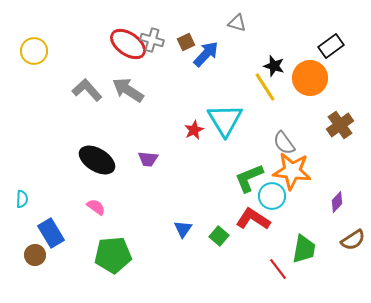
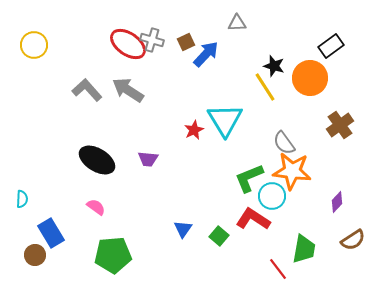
gray triangle: rotated 18 degrees counterclockwise
yellow circle: moved 6 px up
